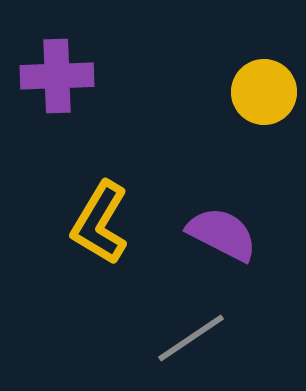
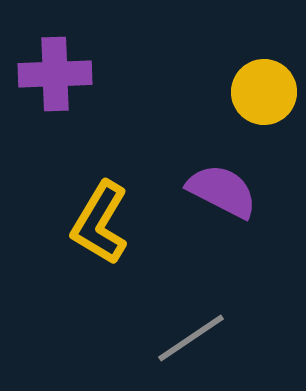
purple cross: moved 2 px left, 2 px up
purple semicircle: moved 43 px up
